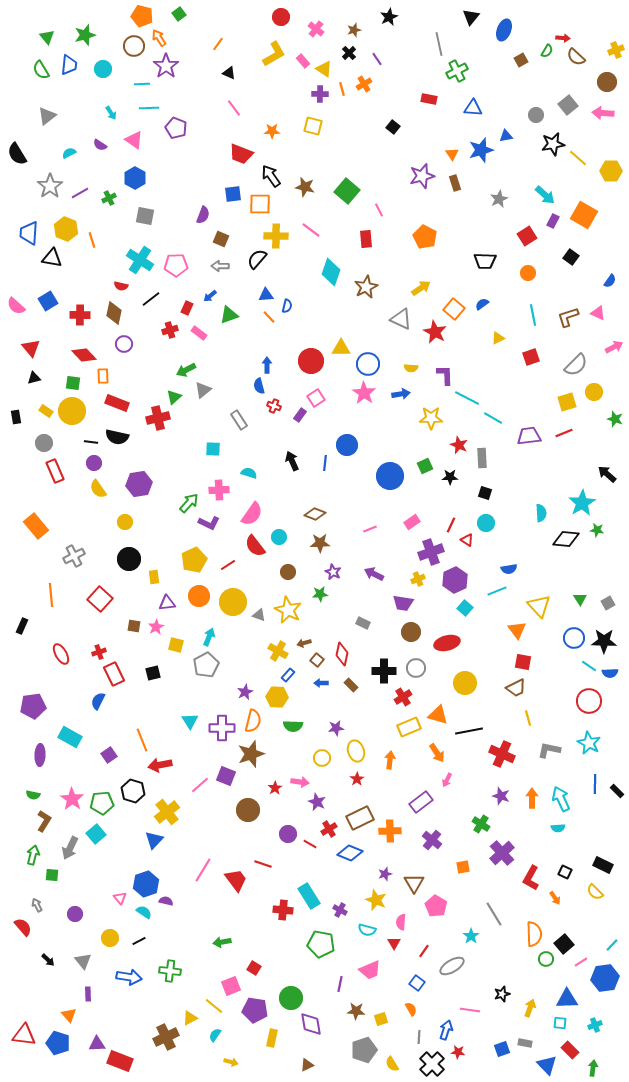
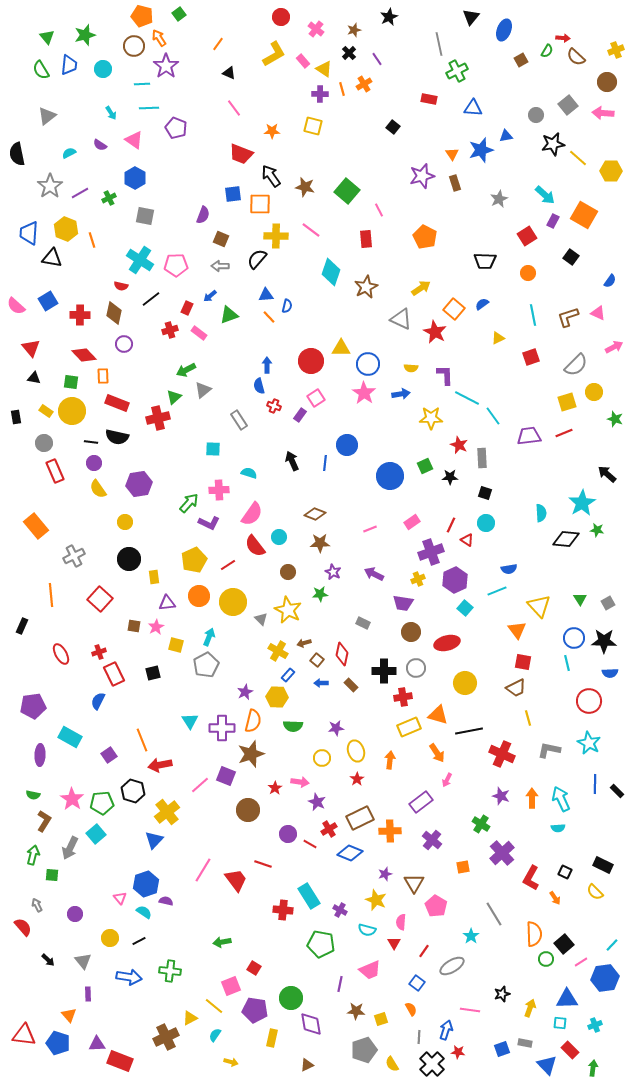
black semicircle at (17, 154): rotated 20 degrees clockwise
black triangle at (34, 378): rotated 24 degrees clockwise
green square at (73, 383): moved 2 px left, 1 px up
cyan line at (493, 418): moved 2 px up; rotated 24 degrees clockwise
gray triangle at (259, 615): moved 2 px right, 4 px down; rotated 24 degrees clockwise
cyan line at (589, 666): moved 22 px left, 3 px up; rotated 42 degrees clockwise
red cross at (403, 697): rotated 24 degrees clockwise
